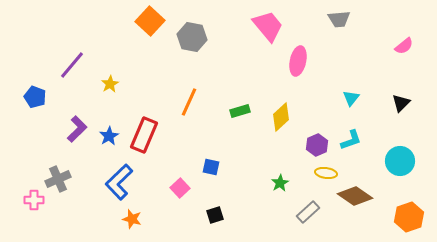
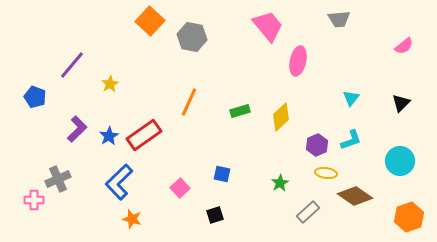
red rectangle: rotated 32 degrees clockwise
blue square: moved 11 px right, 7 px down
